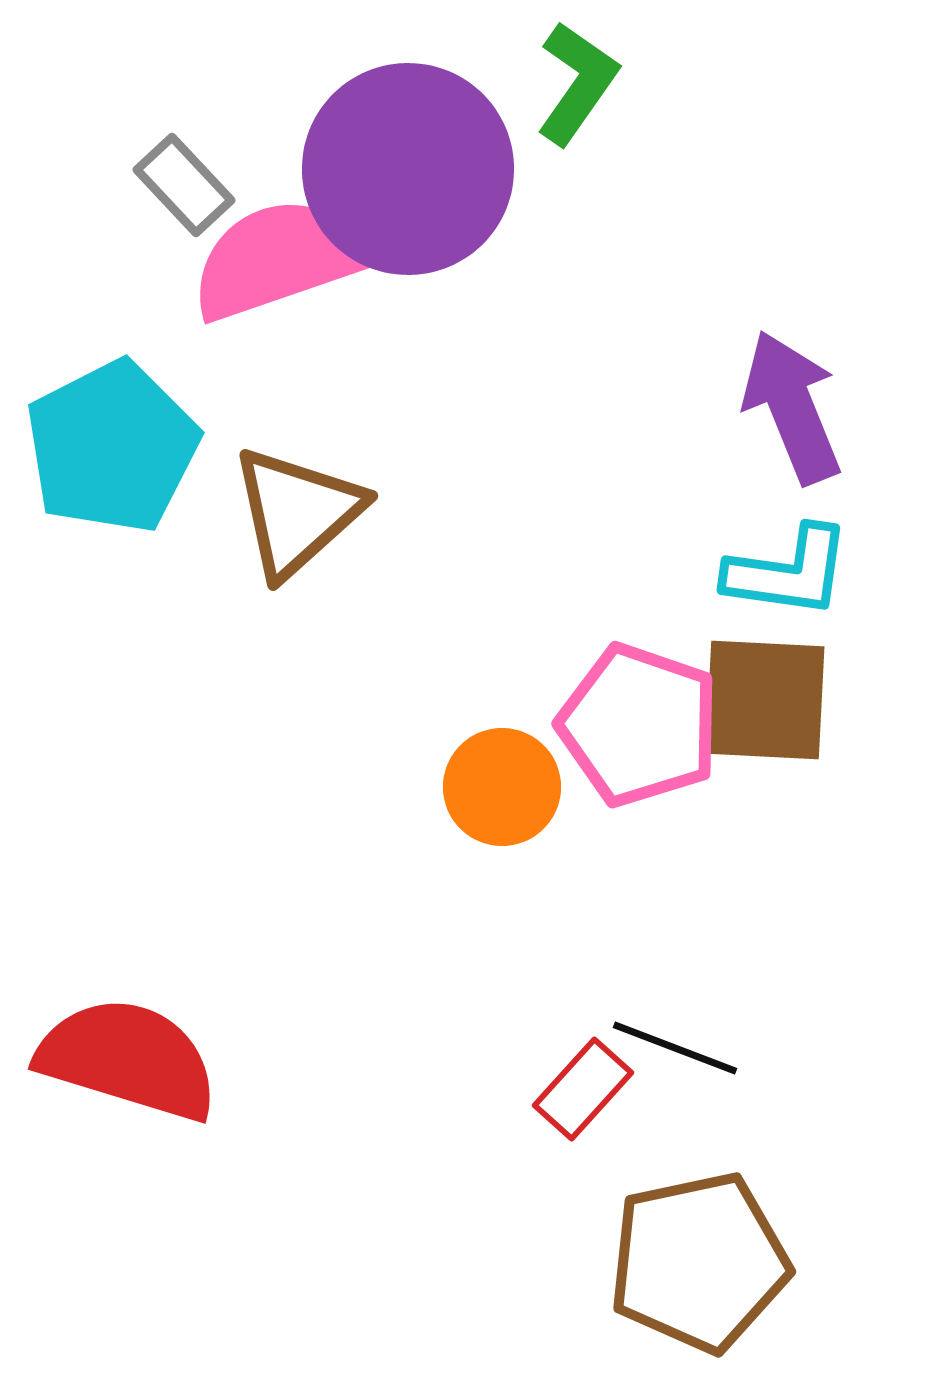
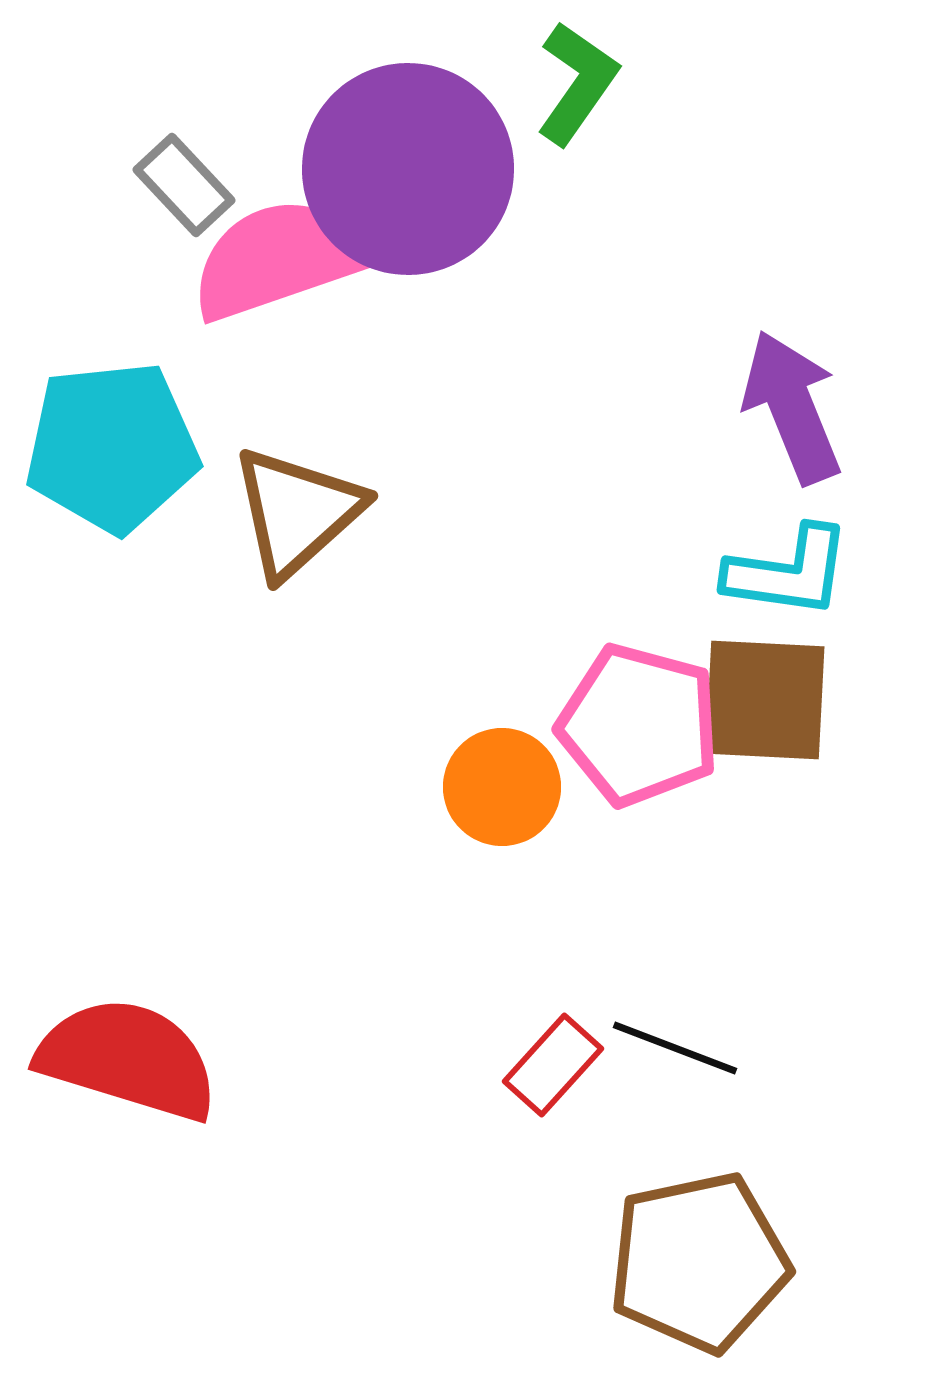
cyan pentagon: rotated 21 degrees clockwise
pink pentagon: rotated 4 degrees counterclockwise
red rectangle: moved 30 px left, 24 px up
